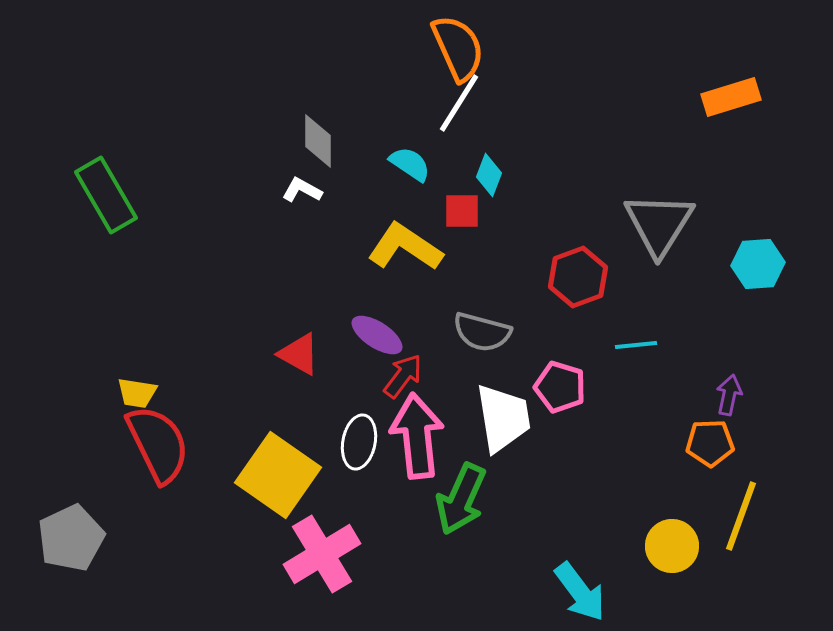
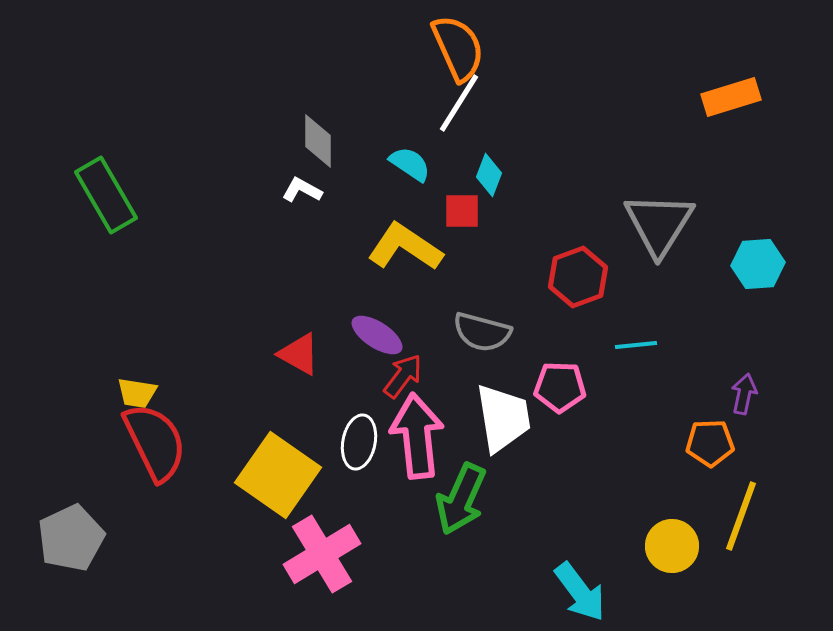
pink pentagon: rotated 15 degrees counterclockwise
purple arrow: moved 15 px right, 1 px up
red semicircle: moved 3 px left, 2 px up
